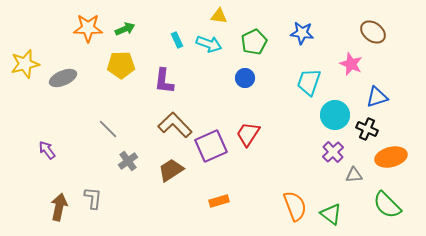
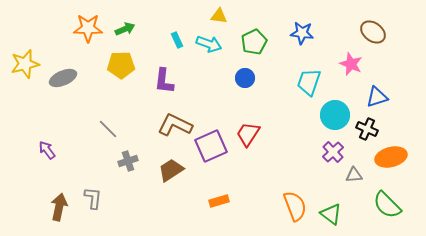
brown L-shape: rotated 20 degrees counterclockwise
gray cross: rotated 18 degrees clockwise
